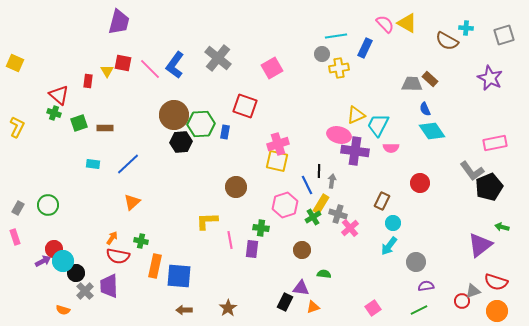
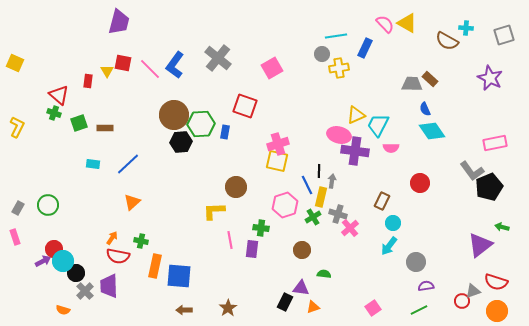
yellow rectangle at (321, 204): moved 7 px up; rotated 18 degrees counterclockwise
yellow L-shape at (207, 221): moved 7 px right, 10 px up
